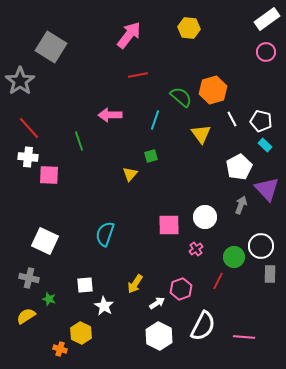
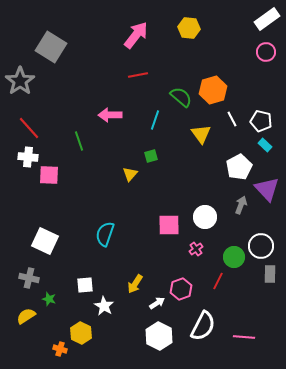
pink arrow at (129, 35): moved 7 px right
